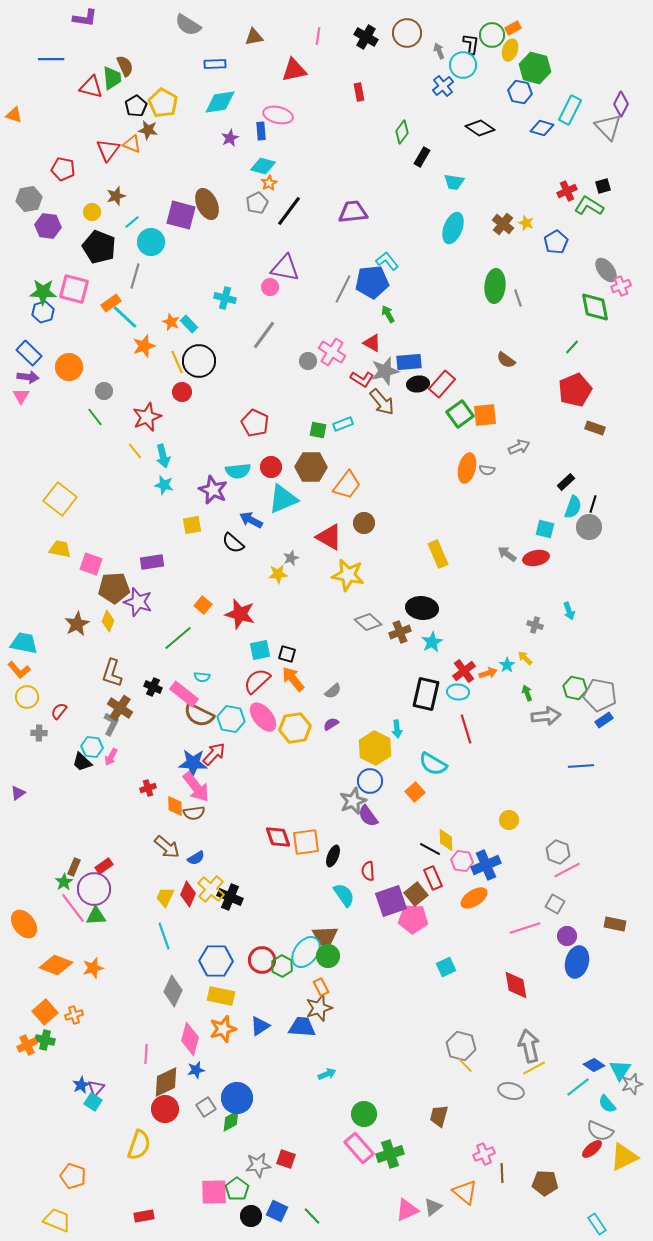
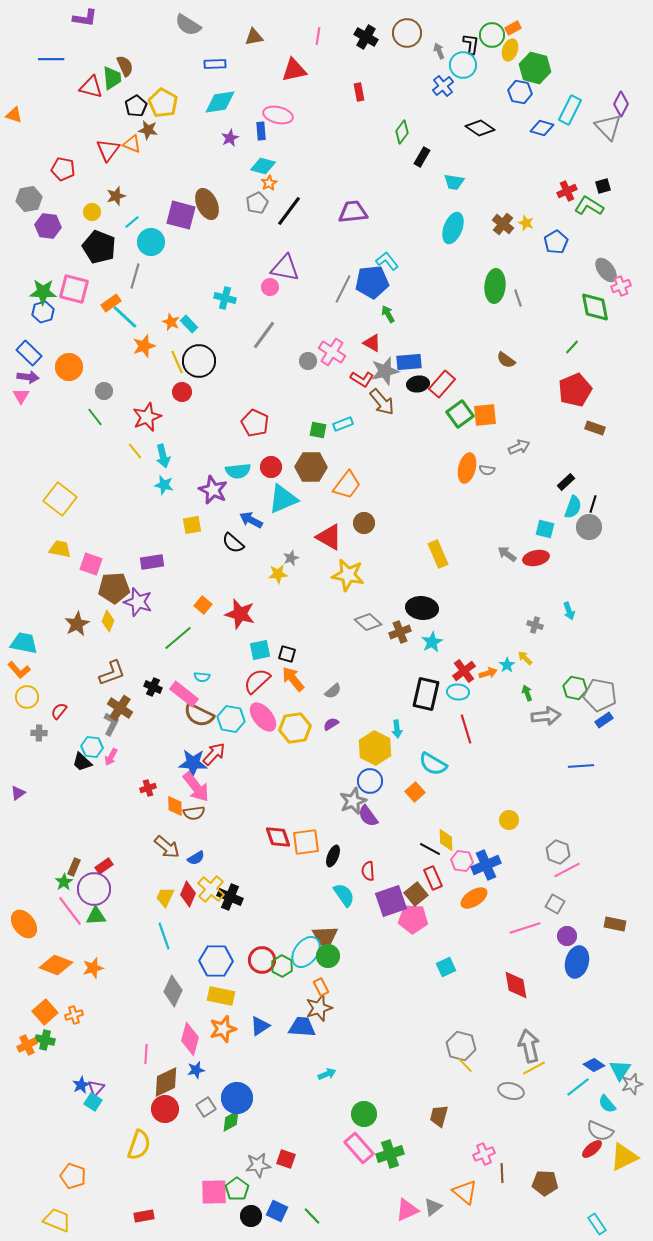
brown L-shape at (112, 673): rotated 128 degrees counterclockwise
pink line at (73, 908): moved 3 px left, 3 px down
